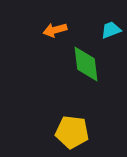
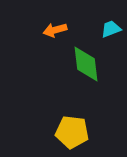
cyan trapezoid: moved 1 px up
